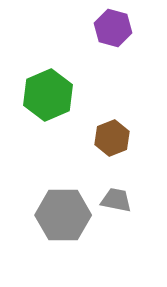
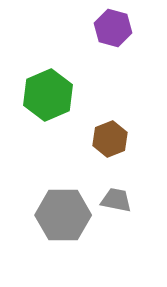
brown hexagon: moved 2 px left, 1 px down
